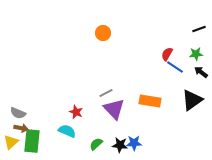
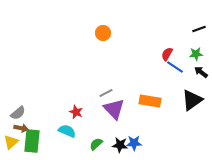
gray semicircle: rotated 63 degrees counterclockwise
